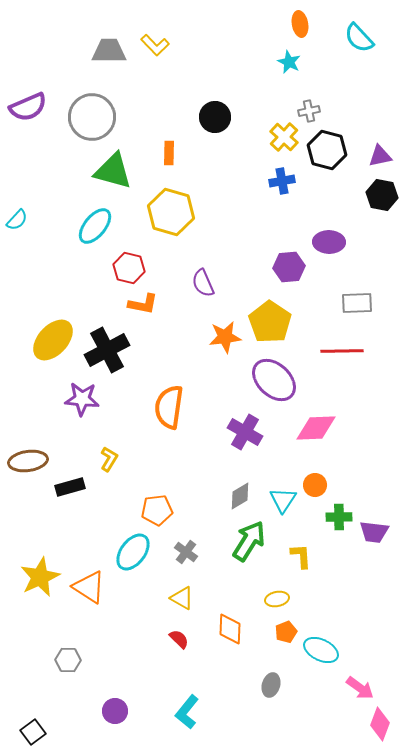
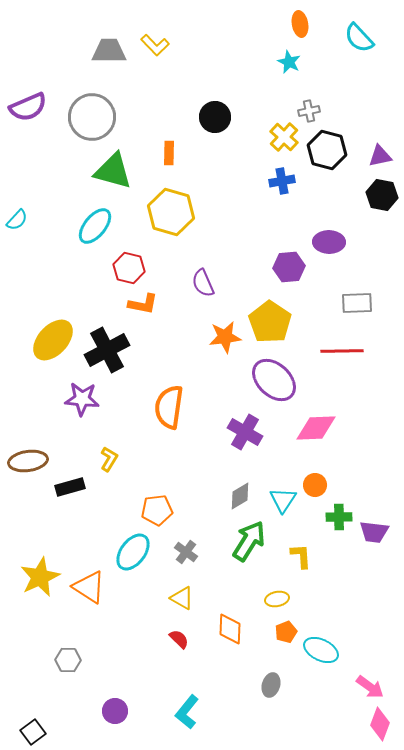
pink arrow at (360, 688): moved 10 px right, 1 px up
